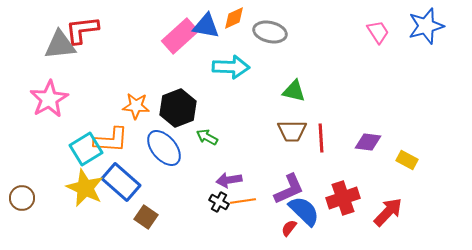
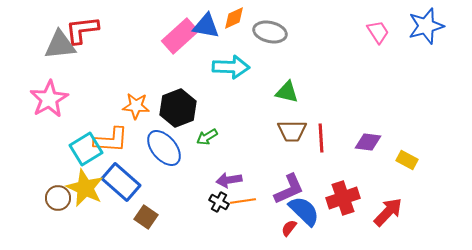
green triangle: moved 7 px left, 1 px down
green arrow: rotated 60 degrees counterclockwise
brown circle: moved 36 px right
